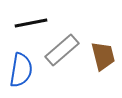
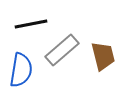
black line: moved 1 px down
